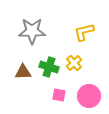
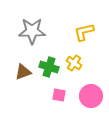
yellow cross: rotated 14 degrees counterclockwise
brown triangle: rotated 18 degrees counterclockwise
pink circle: moved 2 px right
